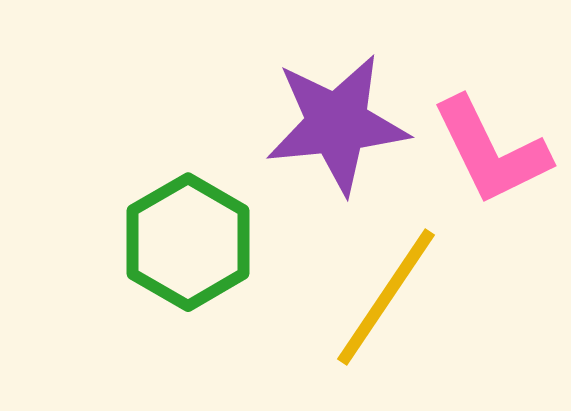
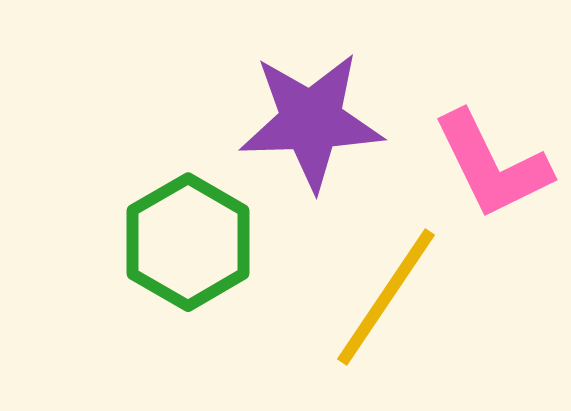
purple star: moved 26 px left, 3 px up; rotated 4 degrees clockwise
pink L-shape: moved 1 px right, 14 px down
